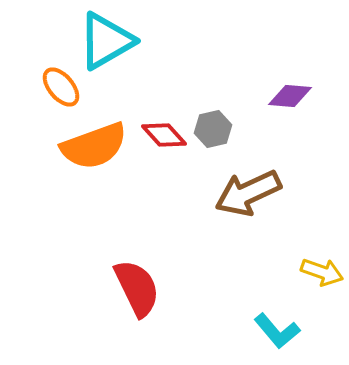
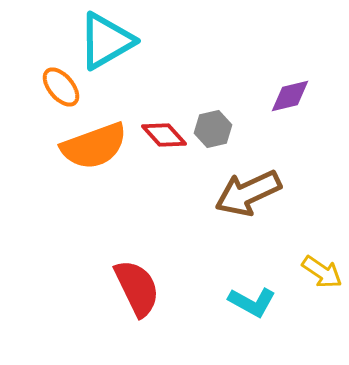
purple diamond: rotated 18 degrees counterclockwise
yellow arrow: rotated 15 degrees clockwise
cyan L-shape: moved 25 px left, 29 px up; rotated 21 degrees counterclockwise
